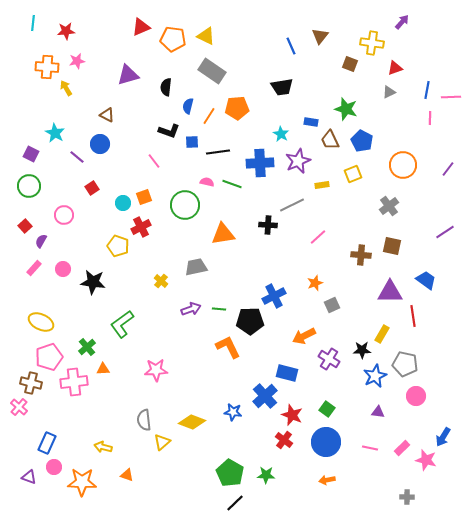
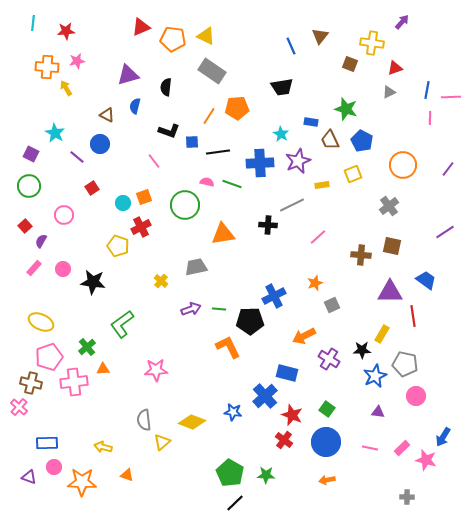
blue semicircle at (188, 106): moved 53 px left
blue rectangle at (47, 443): rotated 65 degrees clockwise
